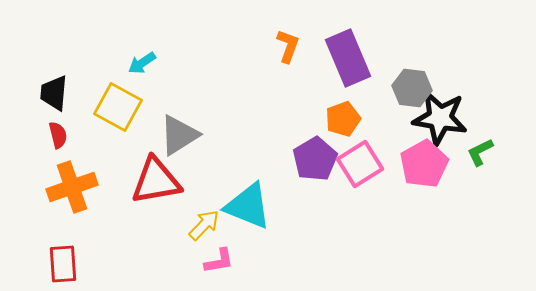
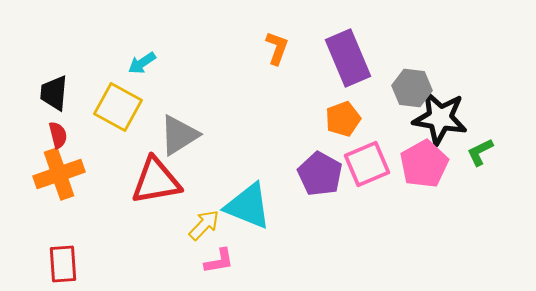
orange L-shape: moved 11 px left, 2 px down
purple pentagon: moved 5 px right, 15 px down; rotated 12 degrees counterclockwise
pink square: moved 7 px right; rotated 9 degrees clockwise
orange cross: moved 13 px left, 13 px up
